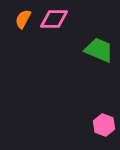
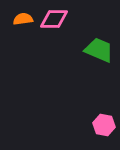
orange semicircle: rotated 54 degrees clockwise
pink hexagon: rotated 10 degrees counterclockwise
